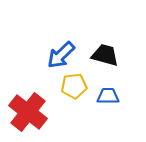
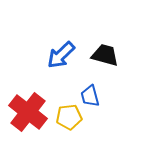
yellow pentagon: moved 5 px left, 31 px down
blue trapezoid: moved 18 px left; rotated 105 degrees counterclockwise
